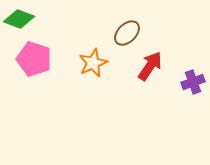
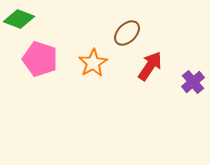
pink pentagon: moved 6 px right
orange star: rotated 8 degrees counterclockwise
purple cross: rotated 20 degrees counterclockwise
